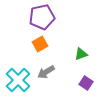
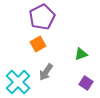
purple pentagon: rotated 15 degrees counterclockwise
orange square: moved 2 px left
gray arrow: rotated 24 degrees counterclockwise
cyan cross: moved 2 px down
